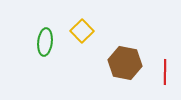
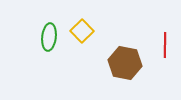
green ellipse: moved 4 px right, 5 px up
red line: moved 27 px up
